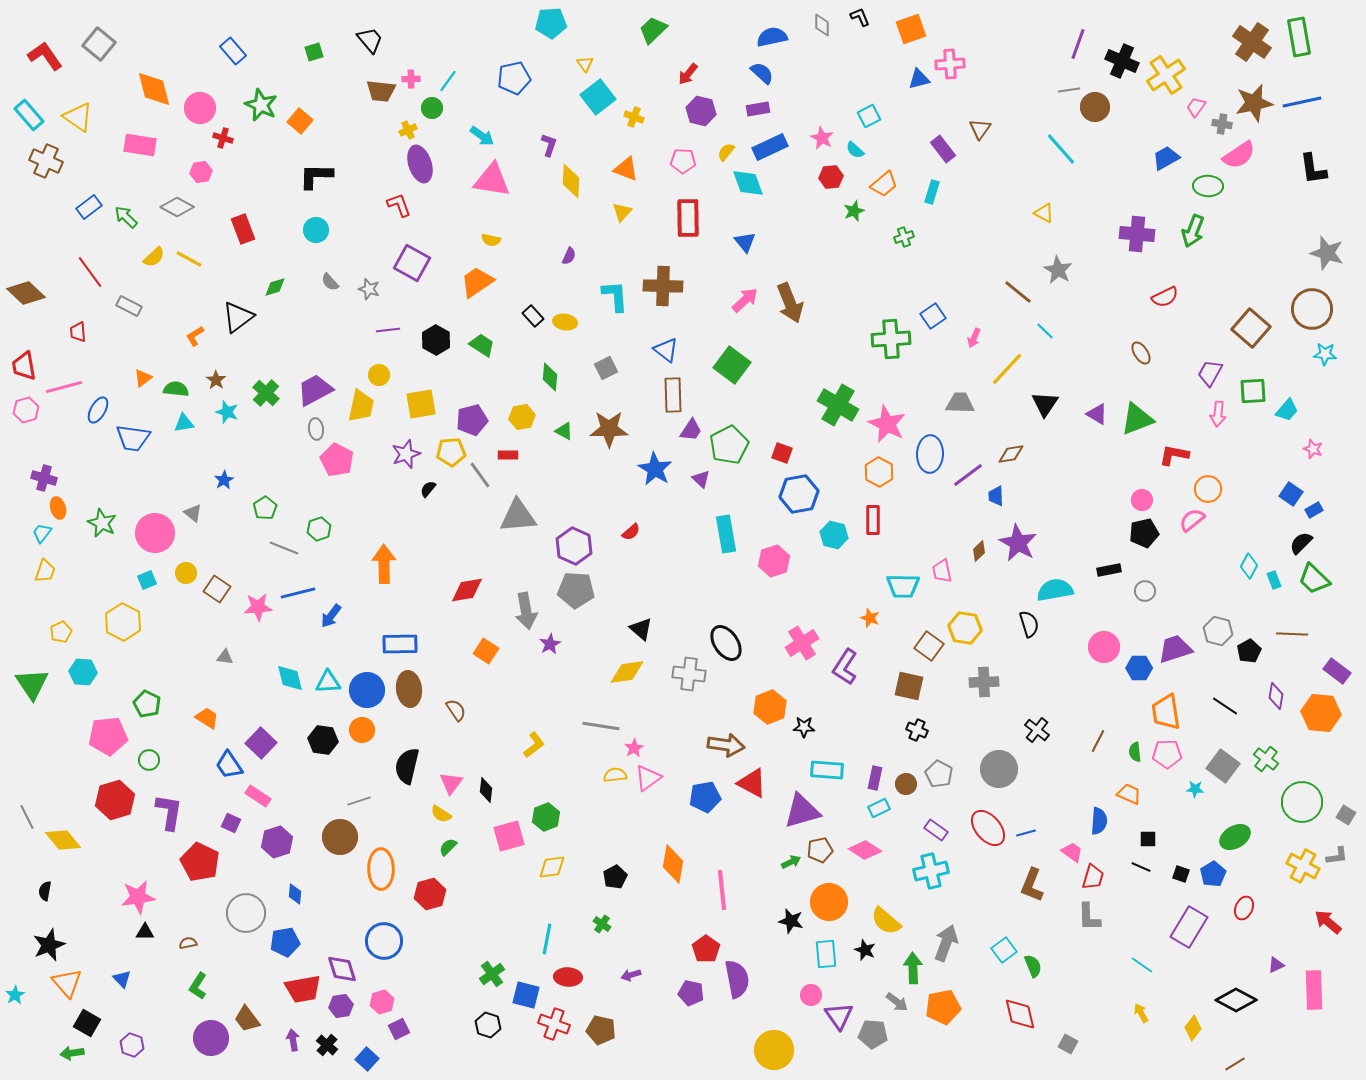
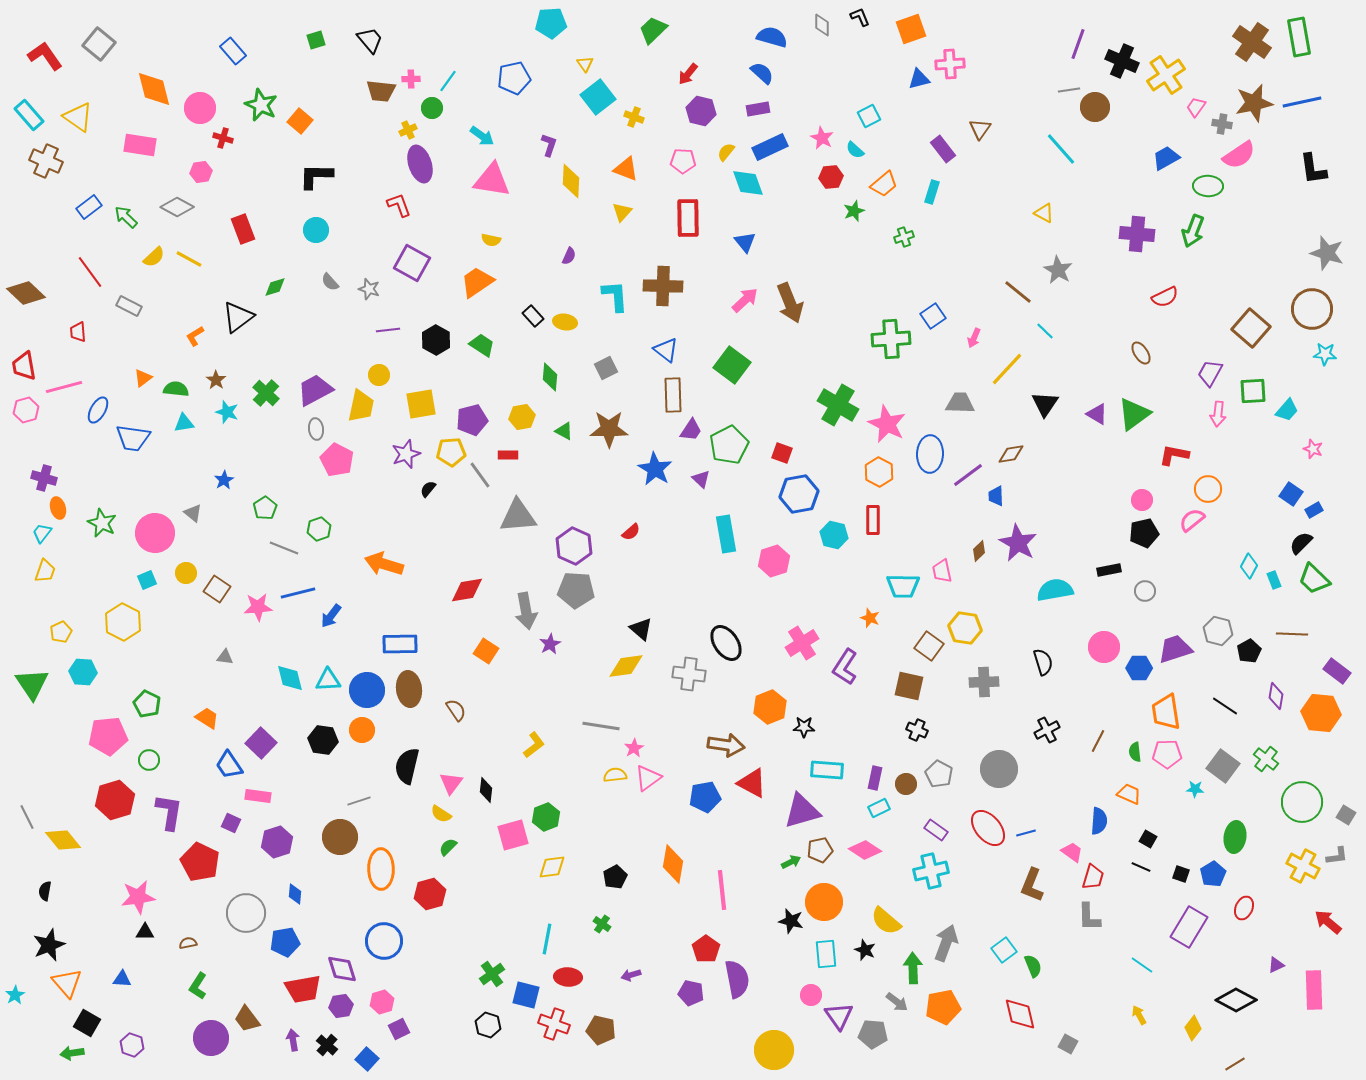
blue semicircle at (772, 37): rotated 28 degrees clockwise
green square at (314, 52): moved 2 px right, 12 px up
green triangle at (1137, 419): moved 3 px left, 5 px up; rotated 15 degrees counterclockwise
orange arrow at (384, 564): rotated 72 degrees counterclockwise
black semicircle at (1029, 624): moved 14 px right, 38 px down
yellow diamond at (627, 672): moved 1 px left, 6 px up
cyan triangle at (328, 682): moved 2 px up
black cross at (1037, 730): moved 10 px right; rotated 25 degrees clockwise
pink rectangle at (258, 796): rotated 25 degrees counterclockwise
pink square at (509, 836): moved 4 px right, 1 px up
green ellipse at (1235, 837): rotated 52 degrees counterclockwise
black square at (1148, 839): rotated 30 degrees clockwise
orange circle at (829, 902): moved 5 px left
blue triangle at (122, 979): rotated 42 degrees counterclockwise
yellow arrow at (1141, 1013): moved 2 px left, 2 px down
